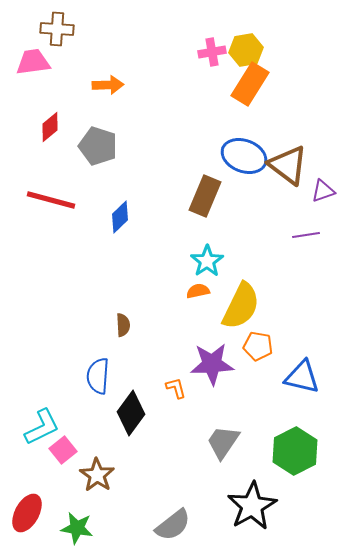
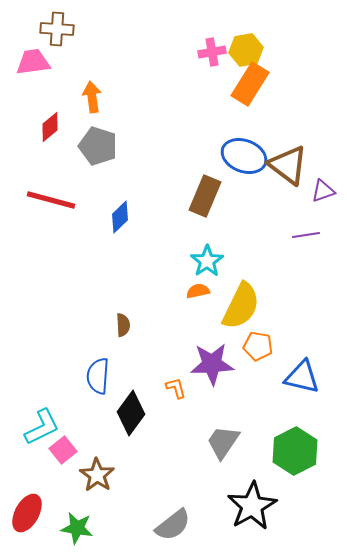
orange arrow: moved 16 px left, 12 px down; rotated 96 degrees counterclockwise
